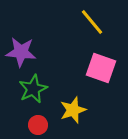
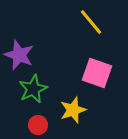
yellow line: moved 1 px left
purple star: moved 2 px left, 3 px down; rotated 16 degrees clockwise
pink square: moved 4 px left, 5 px down
